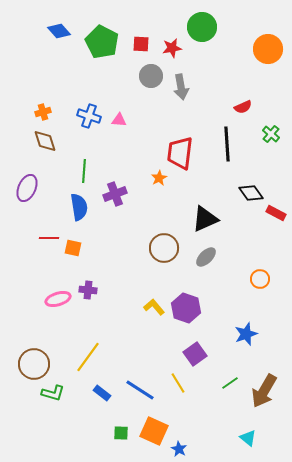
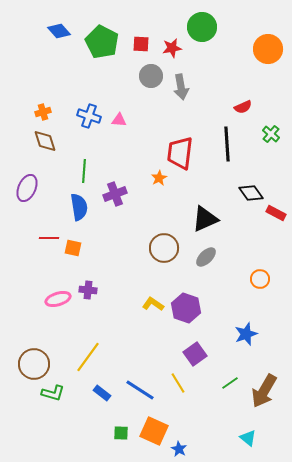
yellow L-shape at (154, 307): moved 1 px left, 3 px up; rotated 15 degrees counterclockwise
